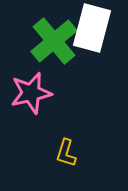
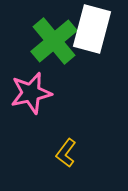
white rectangle: moved 1 px down
yellow L-shape: rotated 20 degrees clockwise
